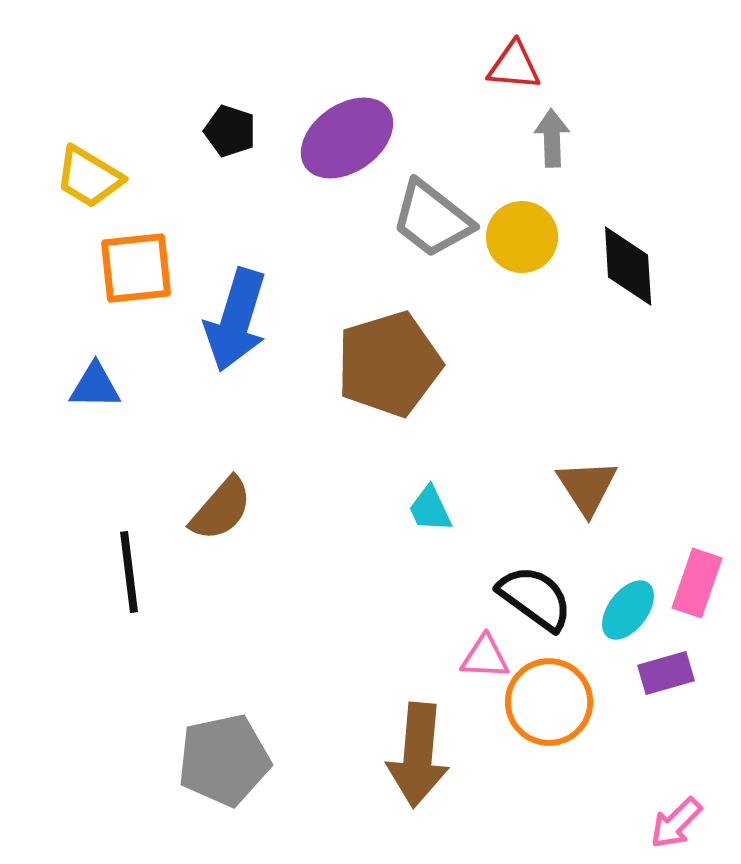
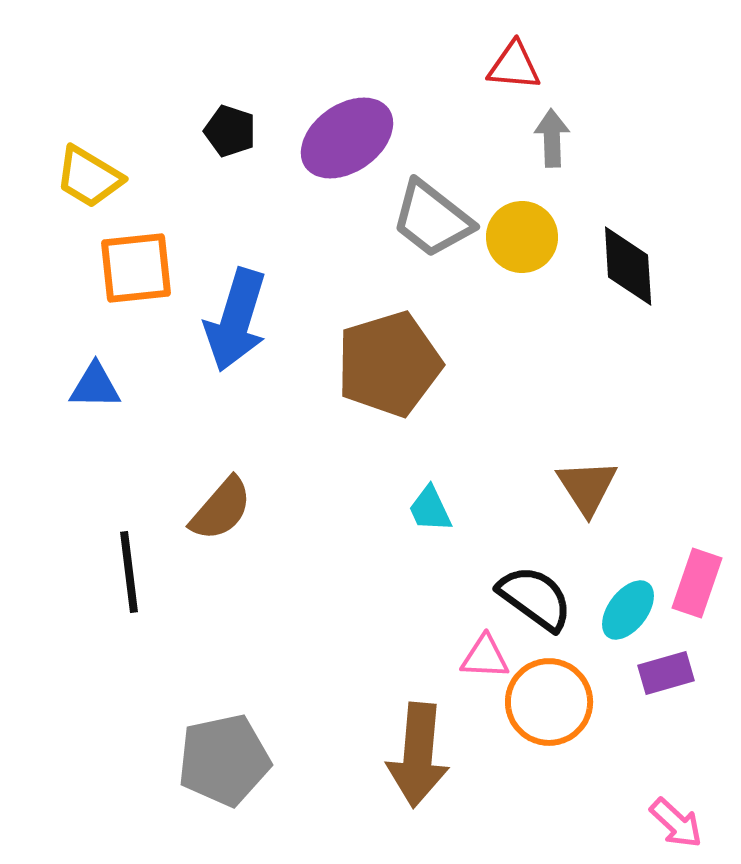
pink arrow: rotated 92 degrees counterclockwise
